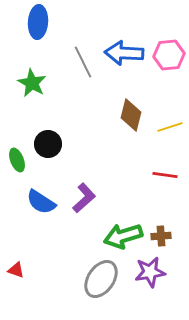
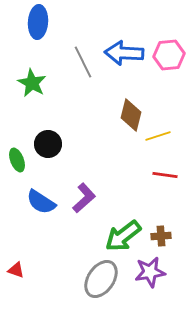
yellow line: moved 12 px left, 9 px down
green arrow: rotated 21 degrees counterclockwise
